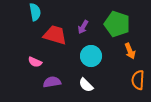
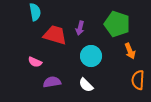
purple arrow: moved 3 px left, 1 px down; rotated 16 degrees counterclockwise
